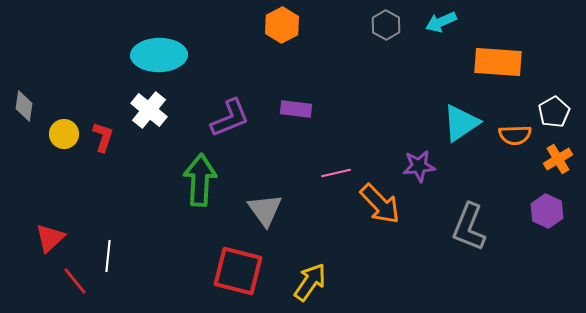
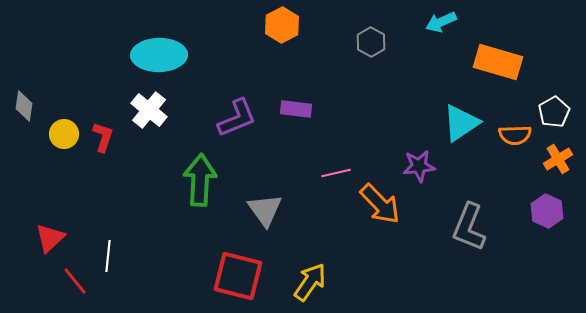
gray hexagon: moved 15 px left, 17 px down
orange rectangle: rotated 12 degrees clockwise
purple L-shape: moved 7 px right
red square: moved 5 px down
